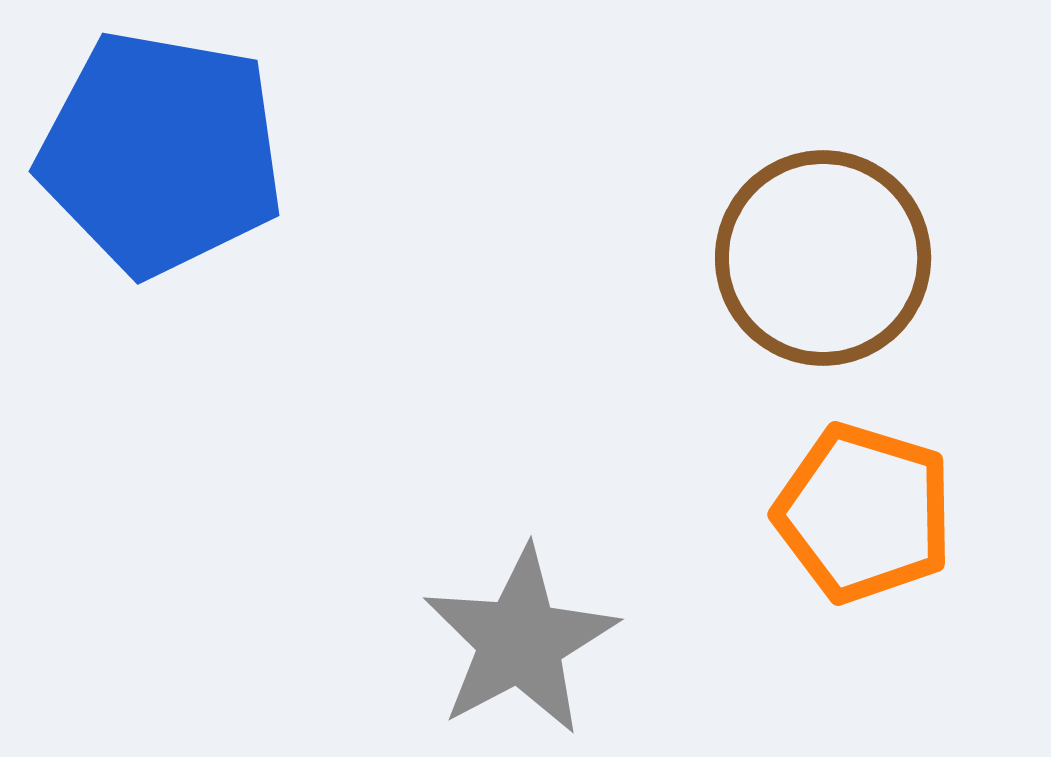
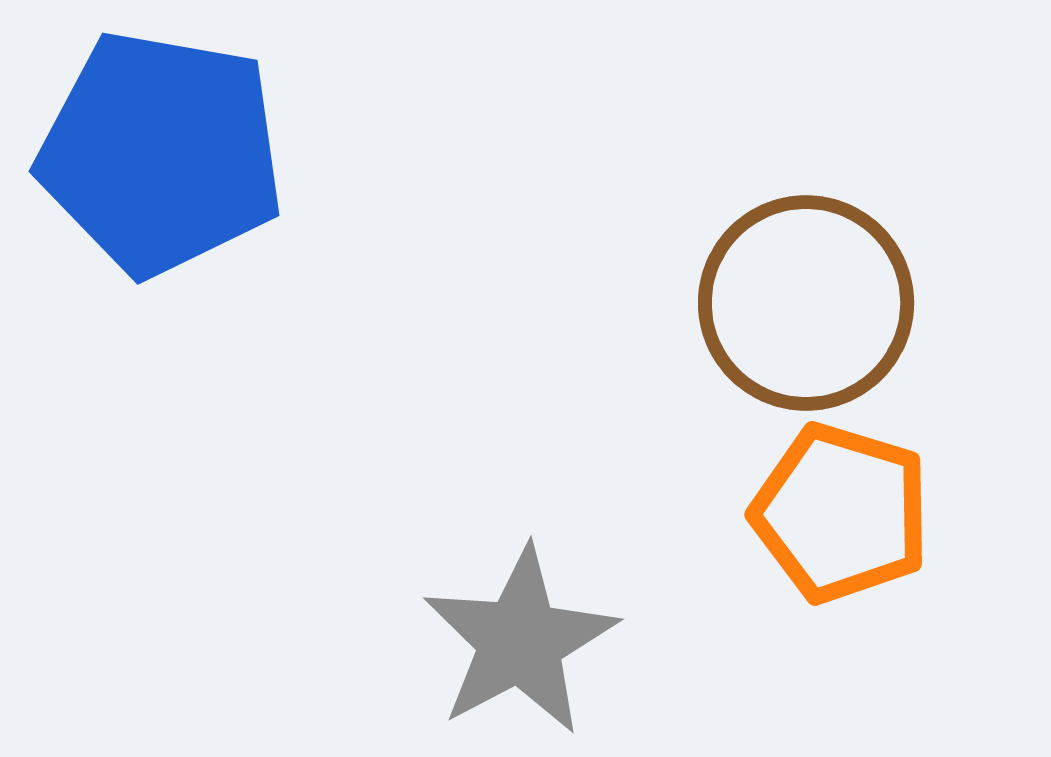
brown circle: moved 17 px left, 45 px down
orange pentagon: moved 23 px left
